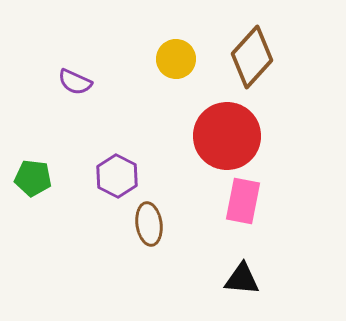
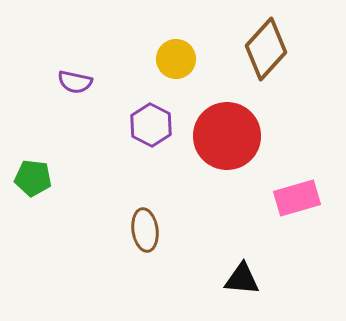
brown diamond: moved 14 px right, 8 px up
purple semicircle: rotated 12 degrees counterclockwise
purple hexagon: moved 34 px right, 51 px up
pink rectangle: moved 54 px right, 3 px up; rotated 63 degrees clockwise
brown ellipse: moved 4 px left, 6 px down
